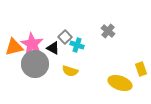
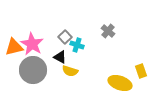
black triangle: moved 7 px right, 9 px down
gray circle: moved 2 px left, 6 px down
yellow rectangle: moved 2 px down
